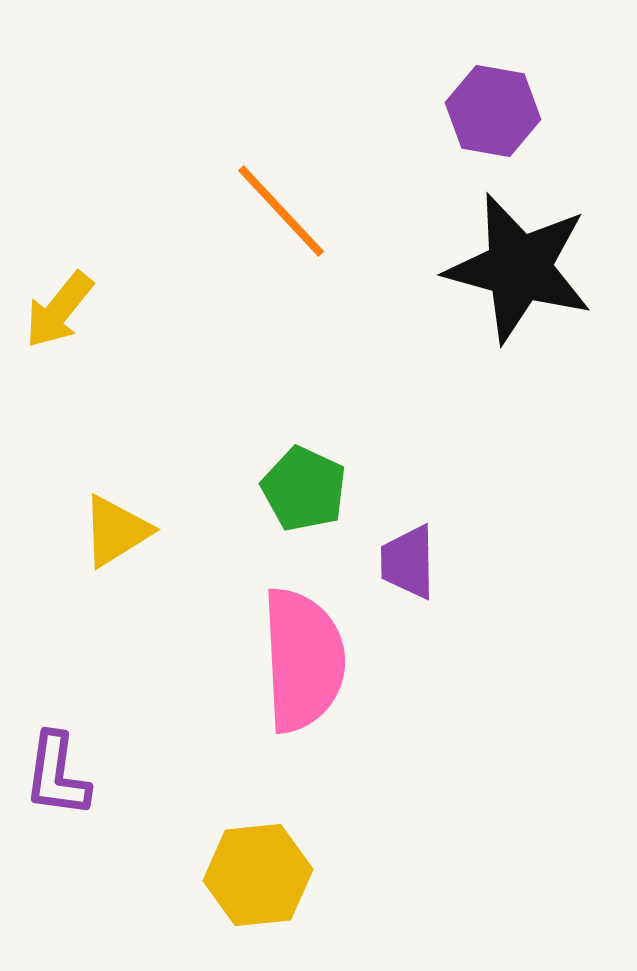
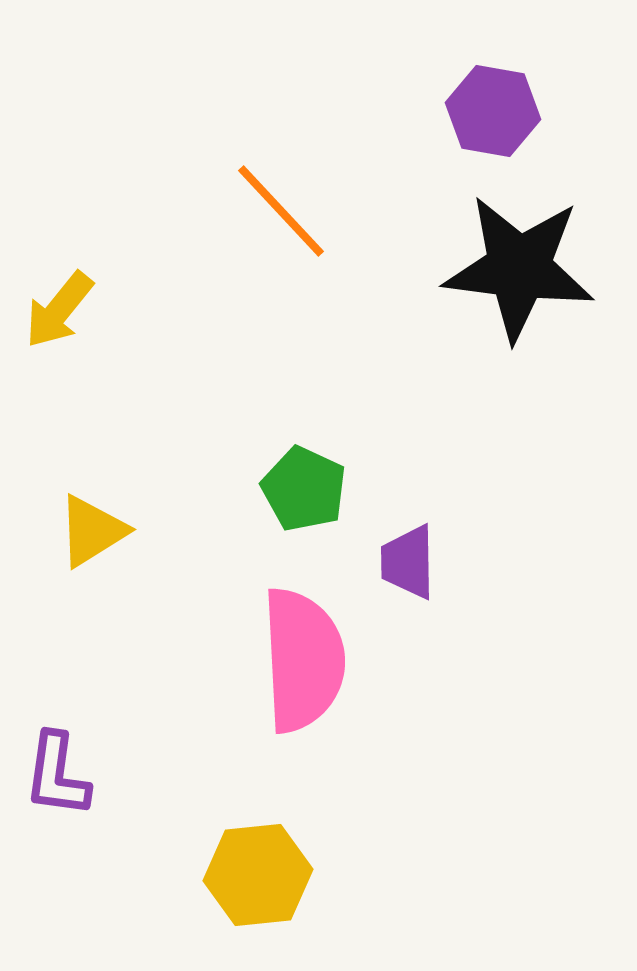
black star: rotated 8 degrees counterclockwise
yellow triangle: moved 24 px left
